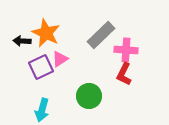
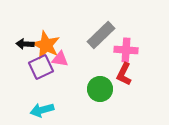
orange star: moved 12 px down
black arrow: moved 3 px right, 3 px down
pink triangle: rotated 42 degrees clockwise
green circle: moved 11 px right, 7 px up
cyan arrow: rotated 60 degrees clockwise
